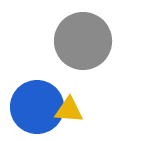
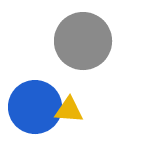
blue circle: moved 2 px left
